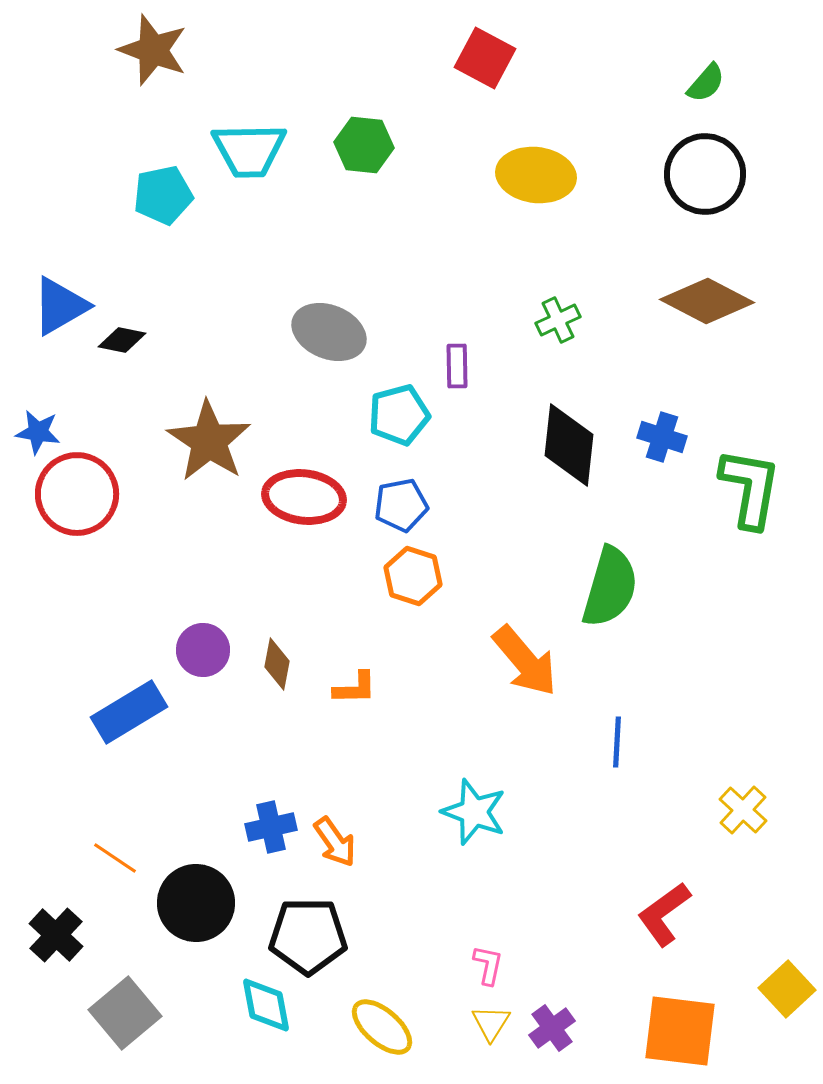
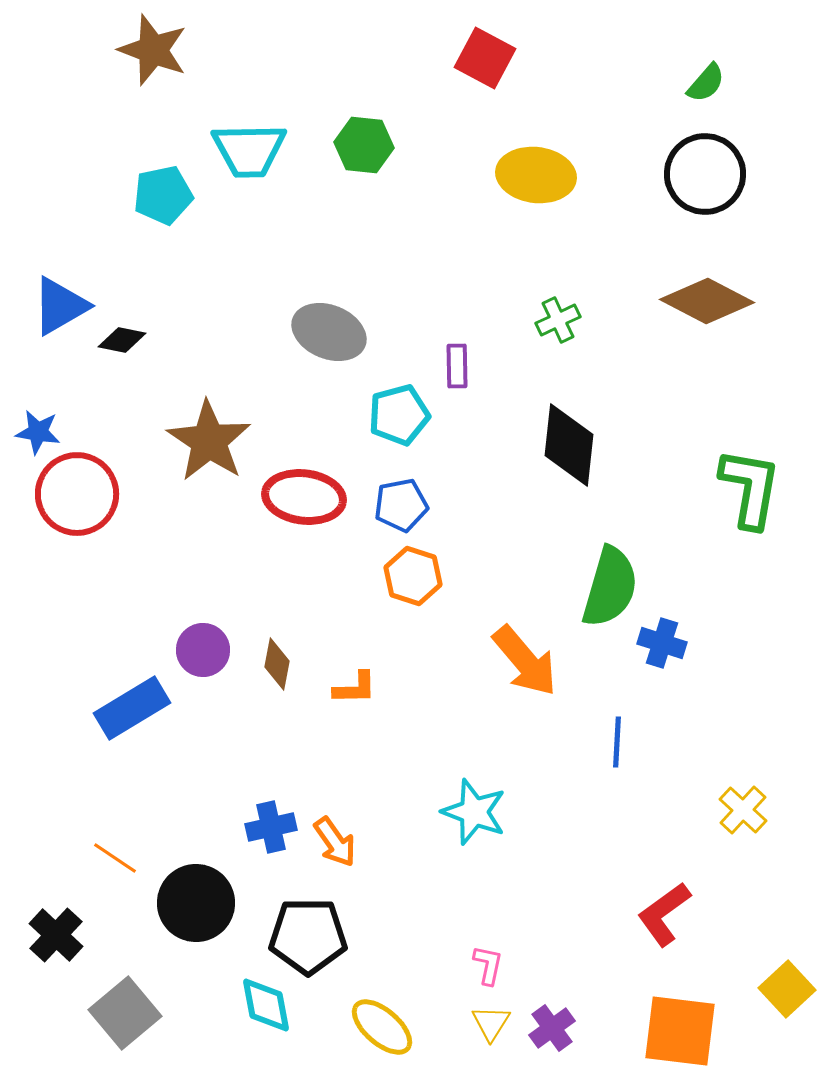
blue cross at (662, 437): moved 206 px down
blue rectangle at (129, 712): moved 3 px right, 4 px up
